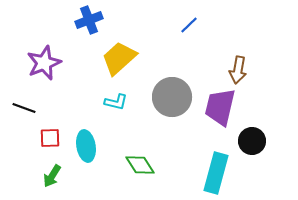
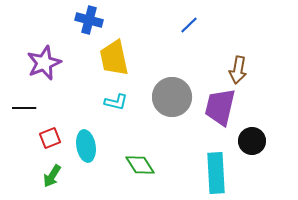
blue cross: rotated 36 degrees clockwise
yellow trapezoid: moved 5 px left; rotated 60 degrees counterclockwise
black line: rotated 20 degrees counterclockwise
red square: rotated 20 degrees counterclockwise
cyan rectangle: rotated 18 degrees counterclockwise
